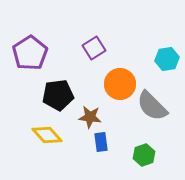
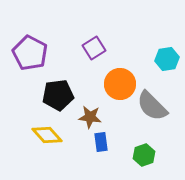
purple pentagon: rotated 12 degrees counterclockwise
